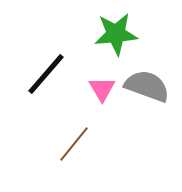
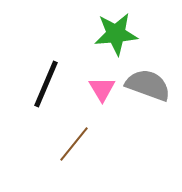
black line: moved 10 px down; rotated 18 degrees counterclockwise
gray semicircle: moved 1 px right, 1 px up
